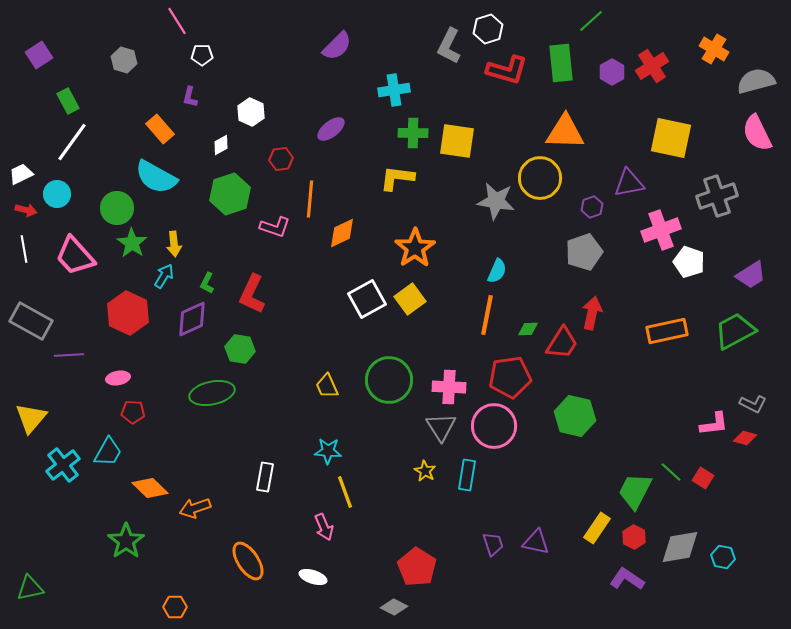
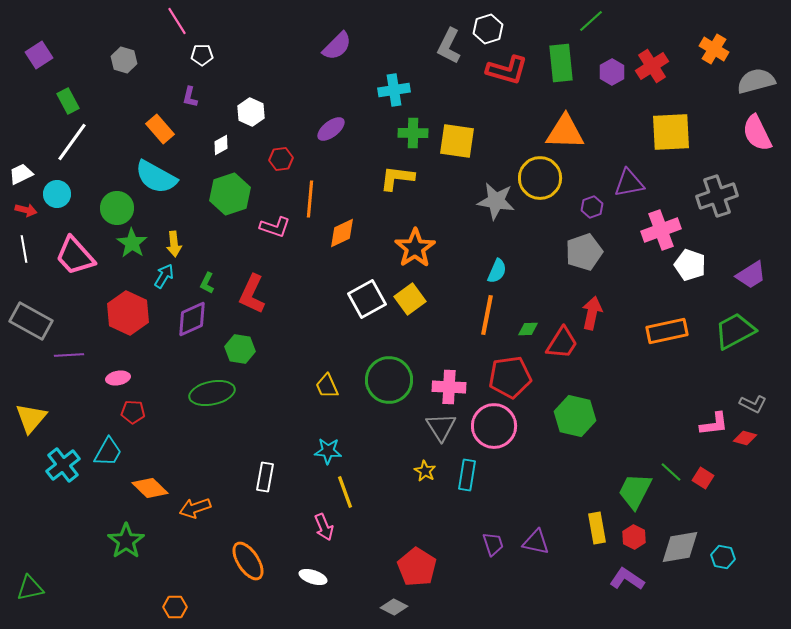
yellow square at (671, 138): moved 6 px up; rotated 15 degrees counterclockwise
white pentagon at (689, 262): moved 1 px right, 3 px down
yellow rectangle at (597, 528): rotated 44 degrees counterclockwise
